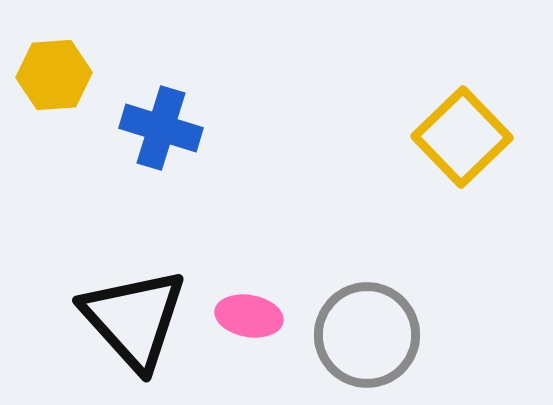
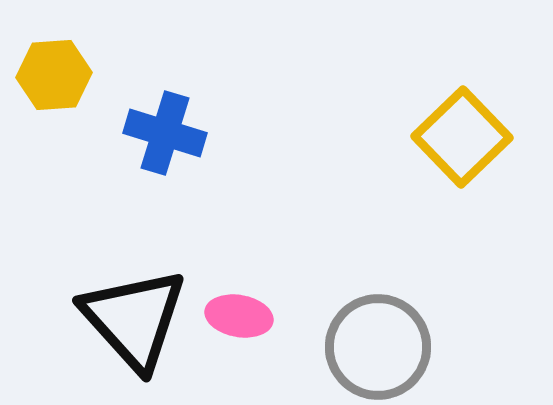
blue cross: moved 4 px right, 5 px down
pink ellipse: moved 10 px left
gray circle: moved 11 px right, 12 px down
